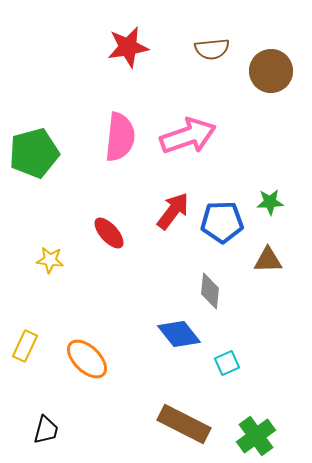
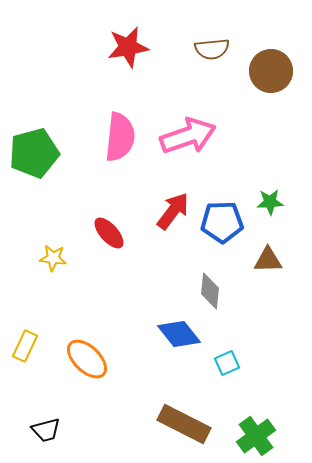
yellow star: moved 3 px right, 2 px up
black trapezoid: rotated 60 degrees clockwise
